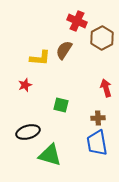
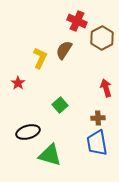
yellow L-shape: rotated 70 degrees counterclockwise
red star: moved 7 px left, 2 px up; rotated 16 degrees counterclockwise
green square: moved 1 px left; rotated 35 degrees clockwise
